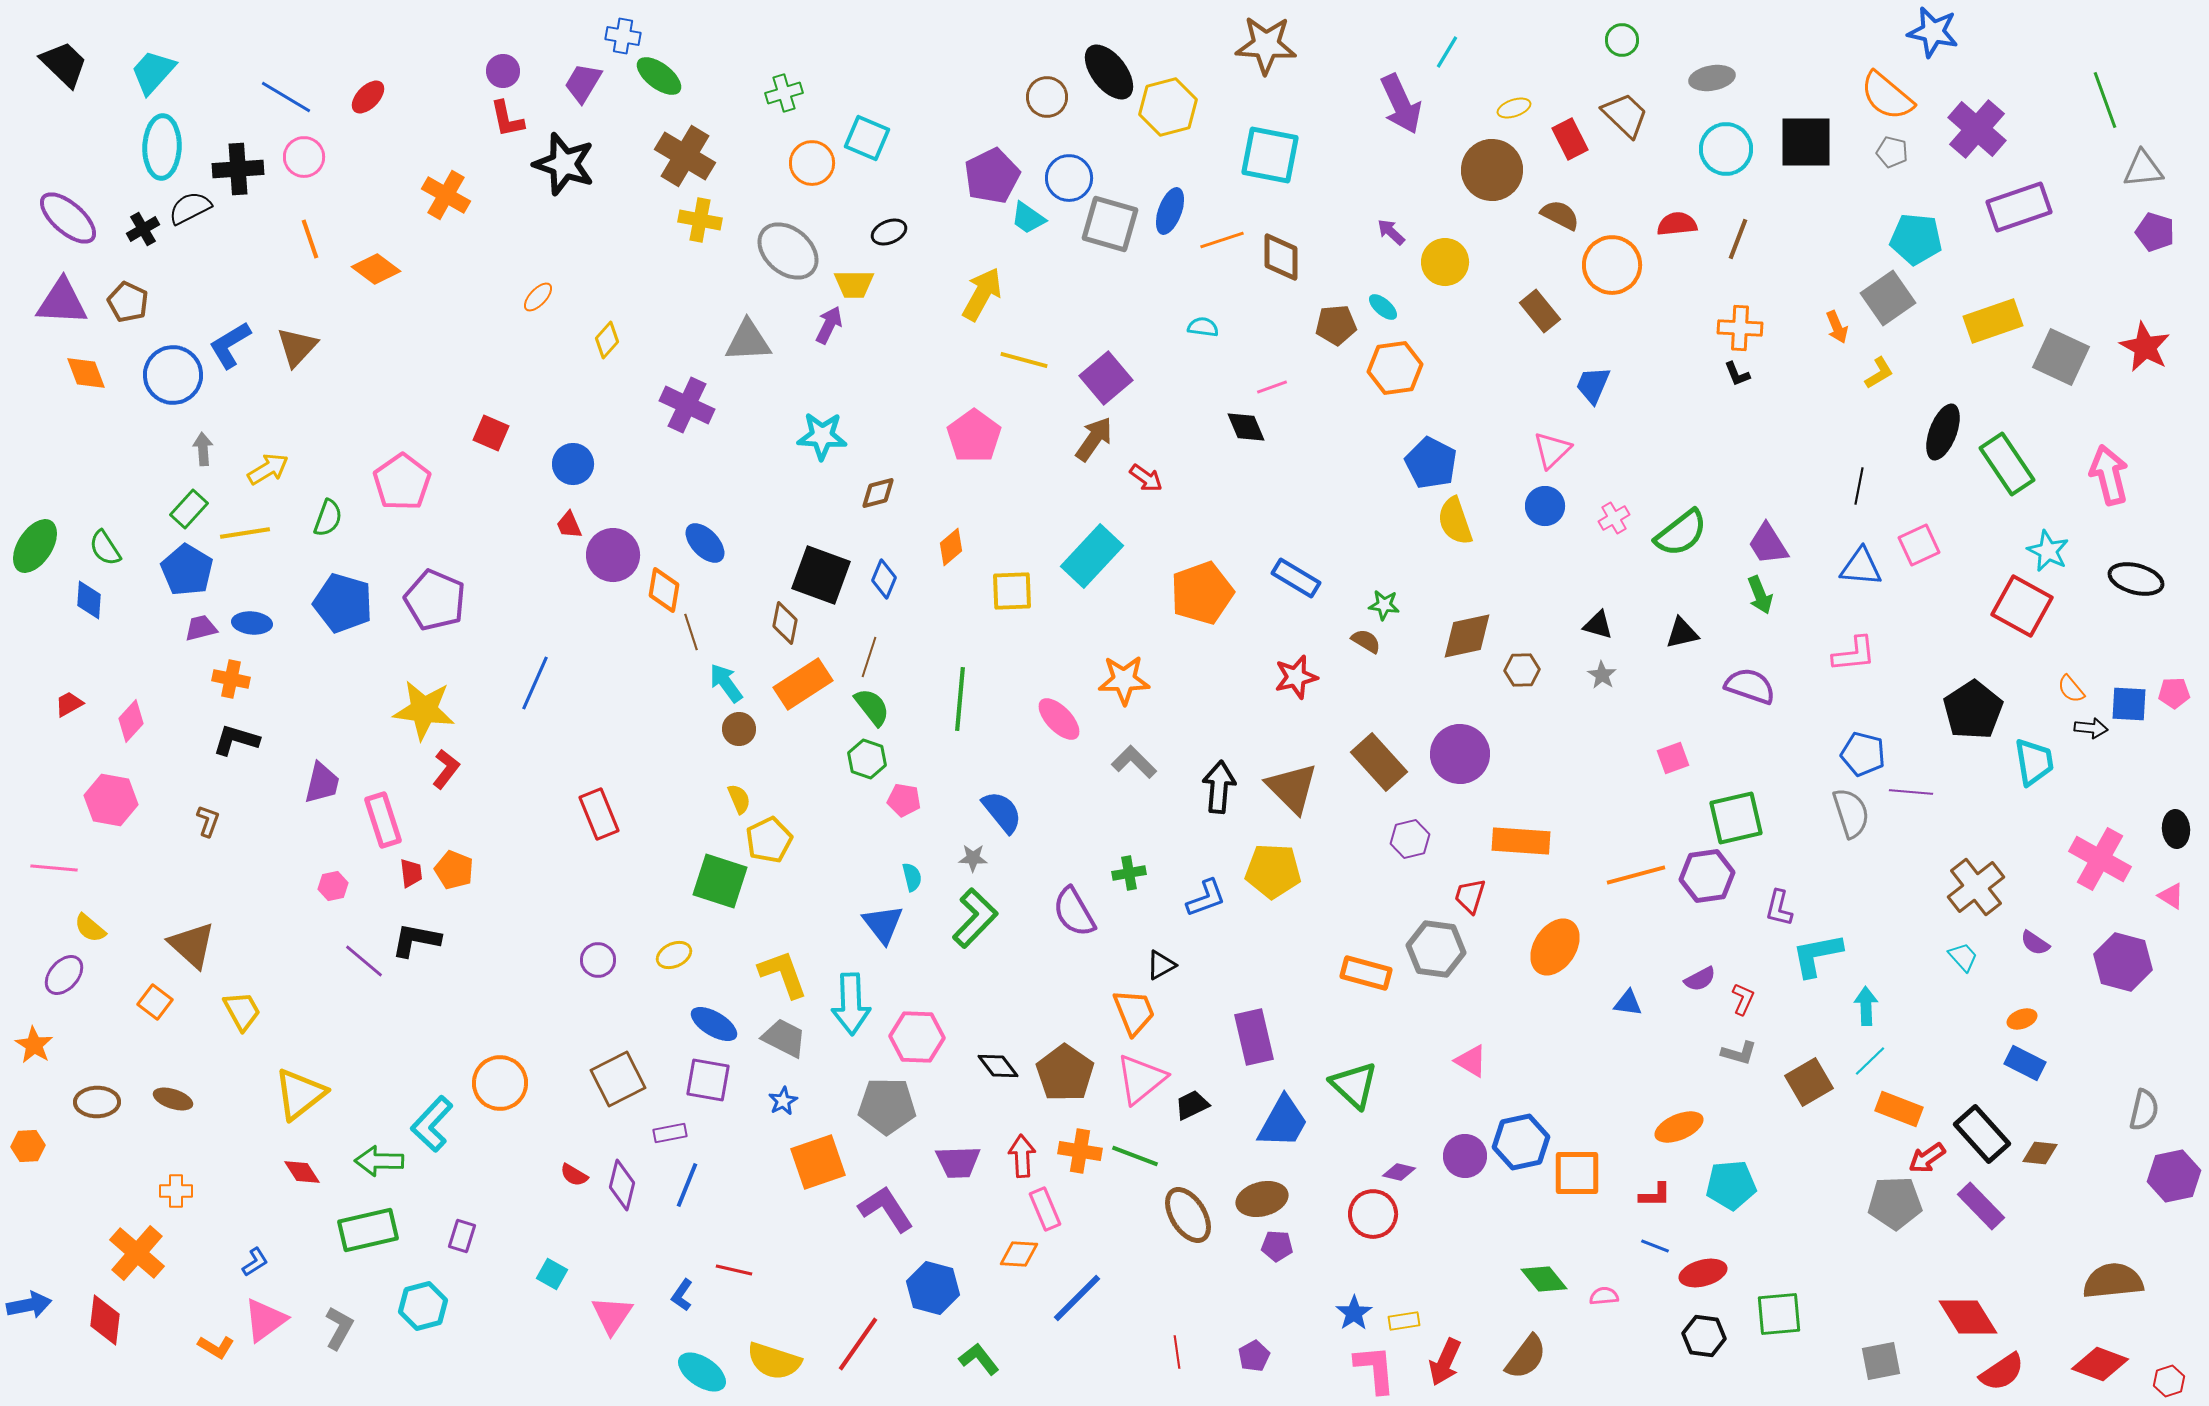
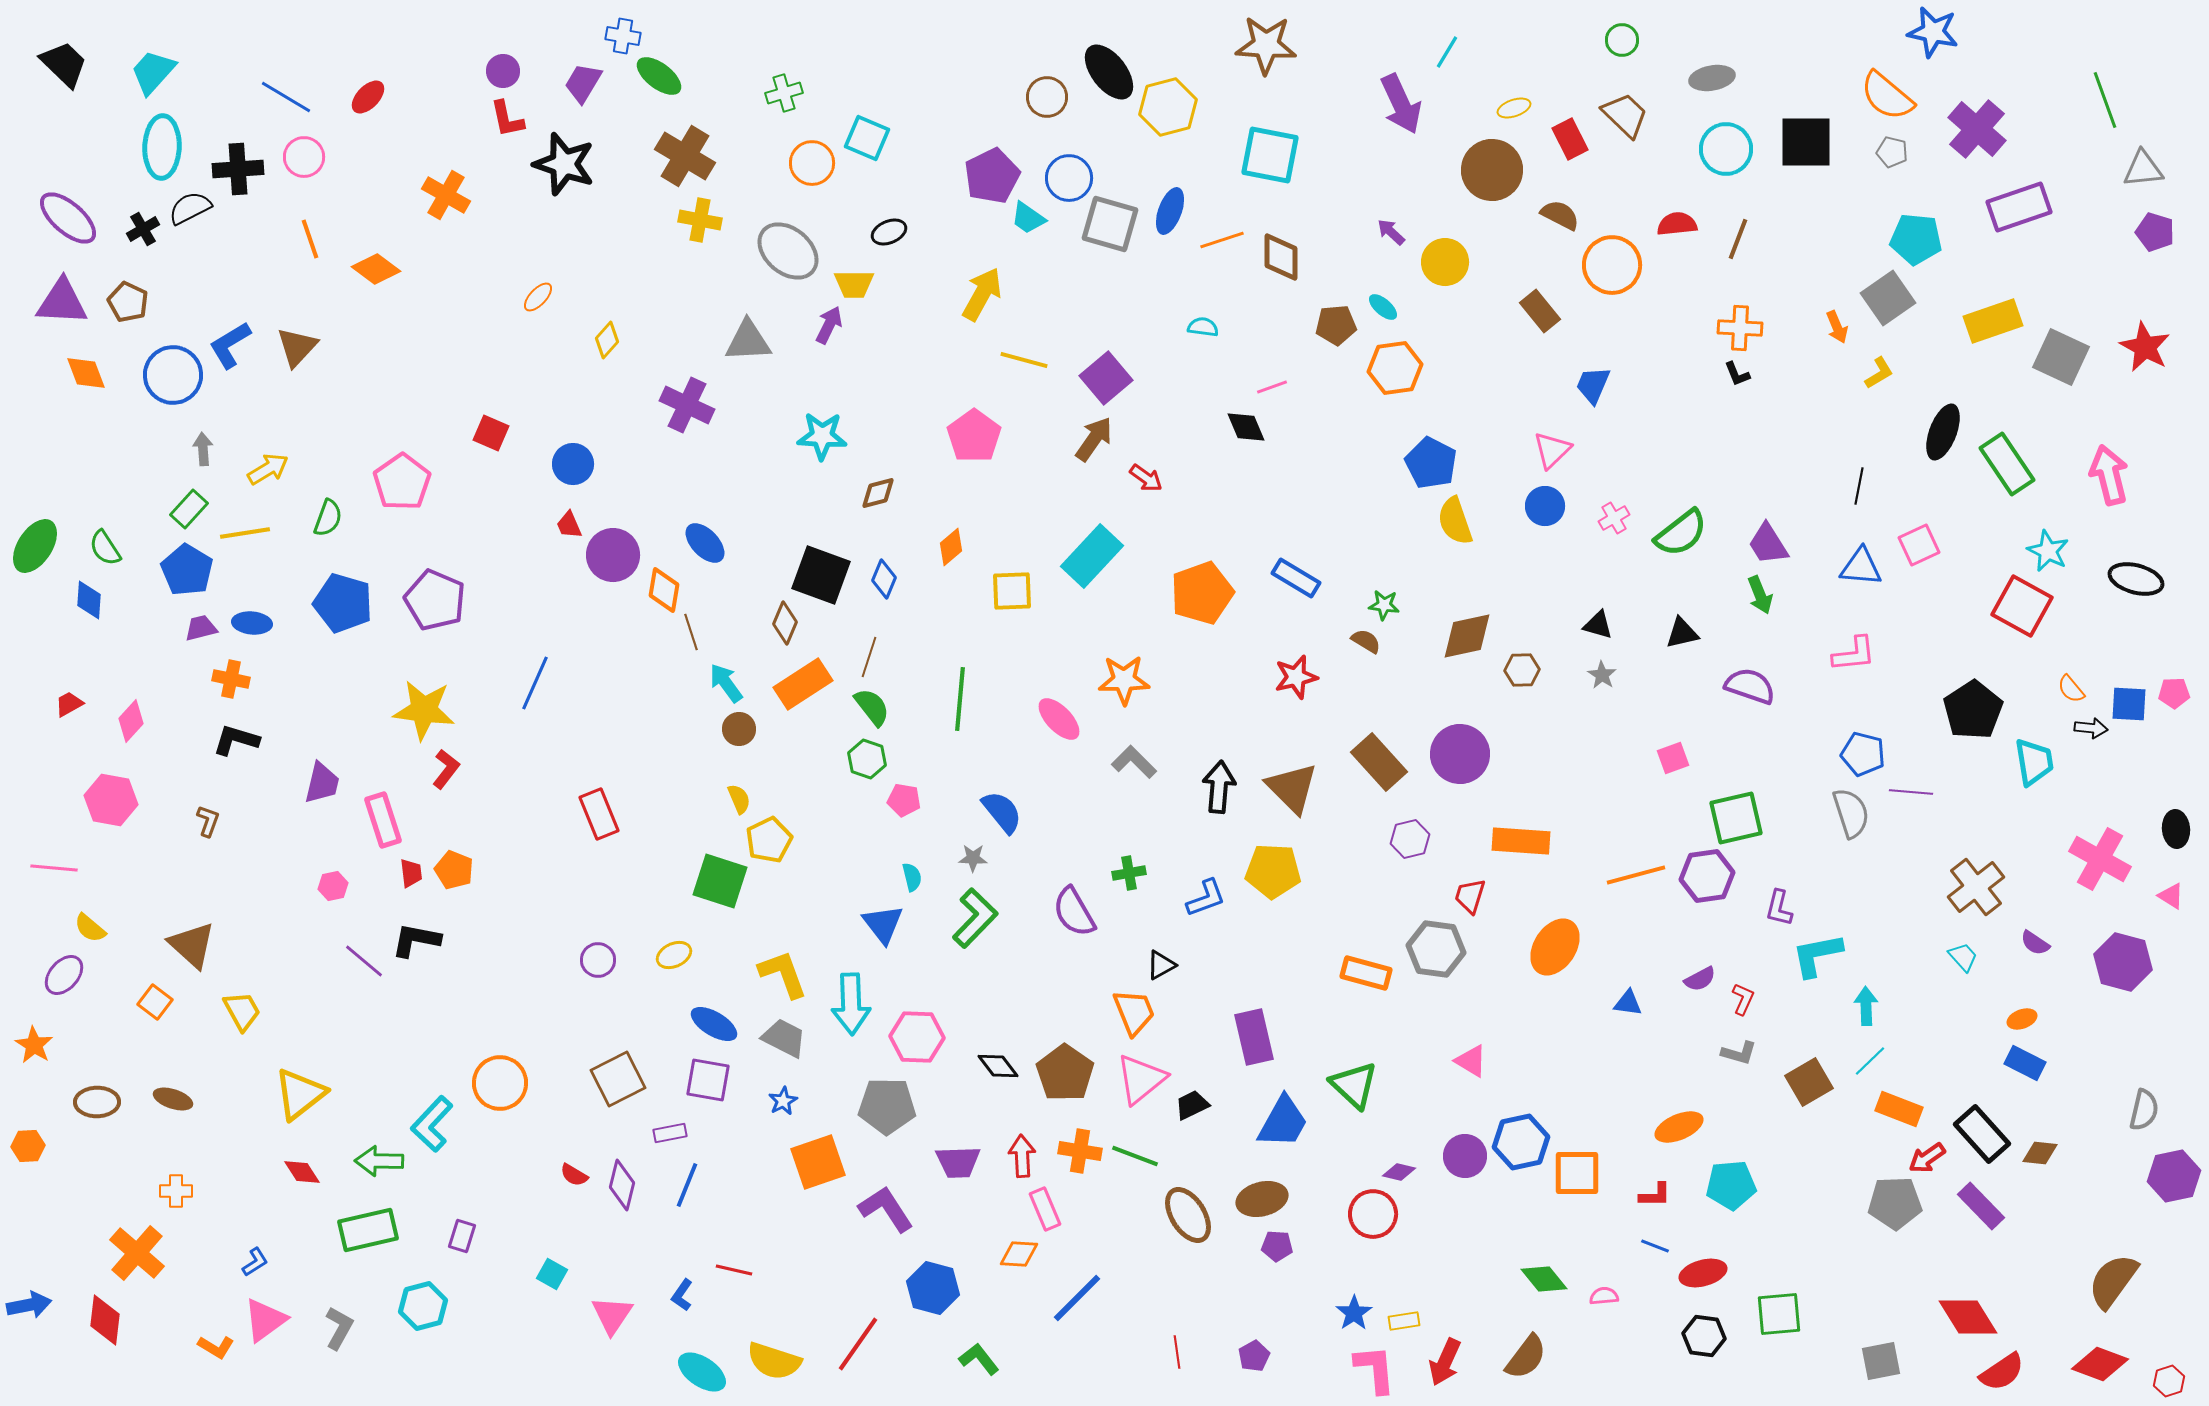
brown diamond at (785, 623): rotated 12 degrees clockwise
brown semicircle at (2113, 1281): rotated 48 degrees counterclockwise
